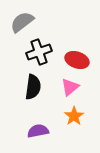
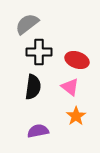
gray semicircle: moved 5 px right, 2 px down
black cross: rotated 20 degrees clockwise
pink triangle: rotated 42 degrees counterclockwise
orange star: moved 2 px right
